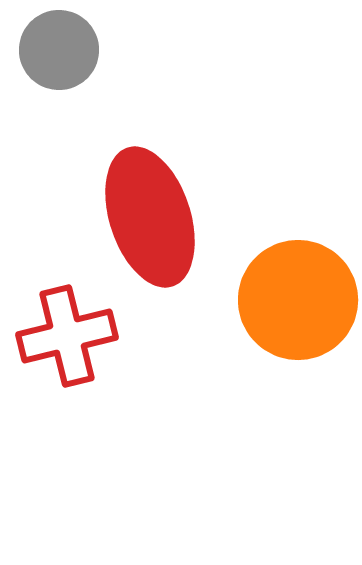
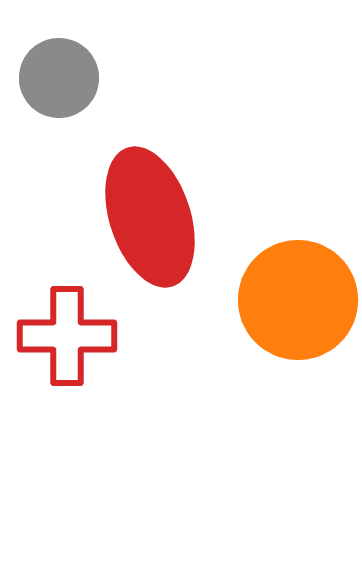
gray circle: moved 28 px down
red cross: rotated 14 degrees clockwise
